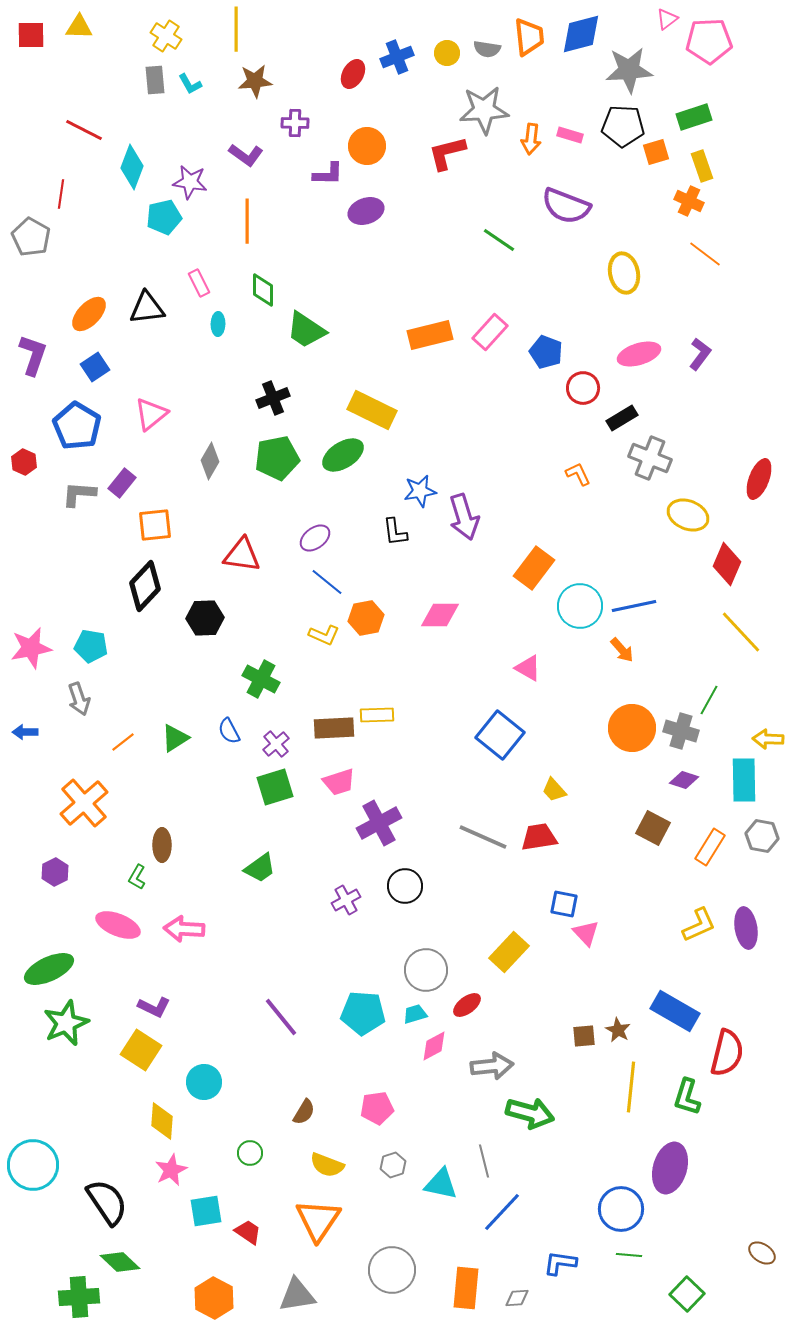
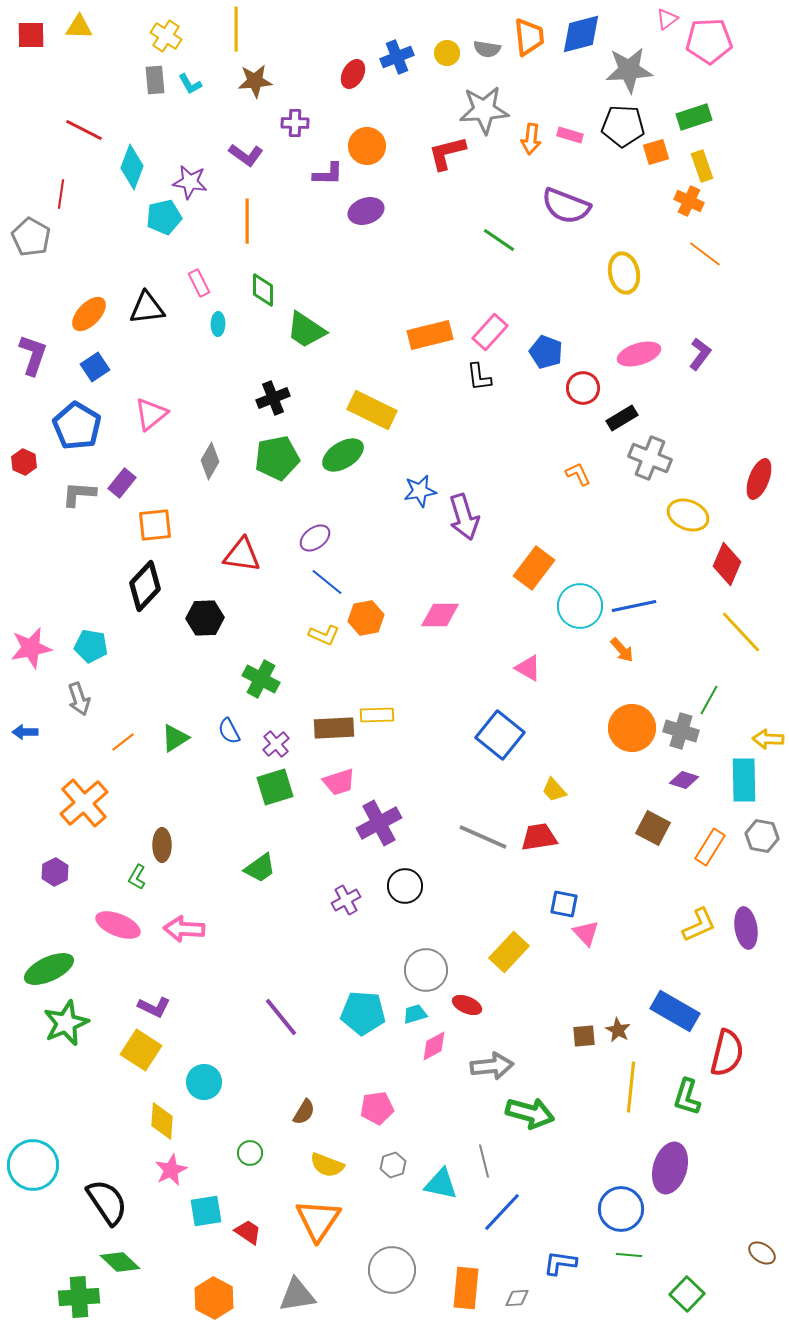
black L-shape at (395, 532): moved 84 px right, 155 px up
red ellipse at (467, 1005): rotated 60 degrees clockwise
